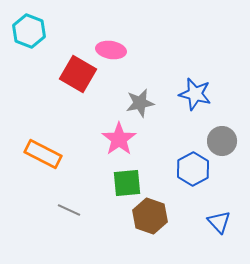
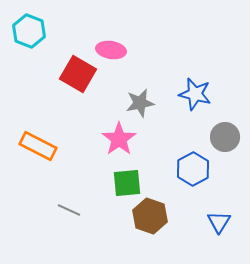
gray circle: moved 3 px right, 4 px up
orange rectangle: moved 5 px left, 8 px up
blue triangle: rotated 15 degrees clockwise
